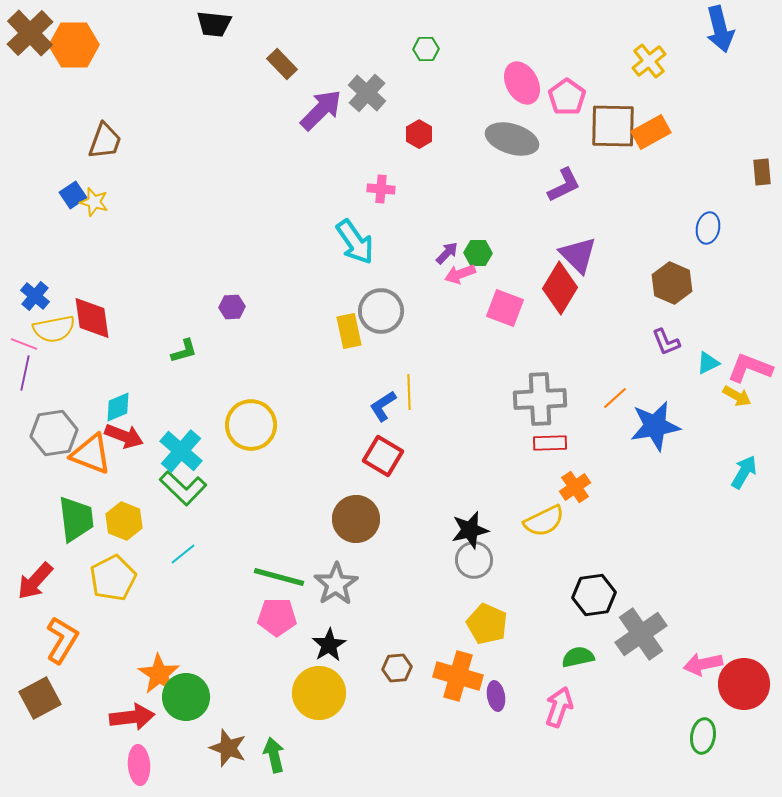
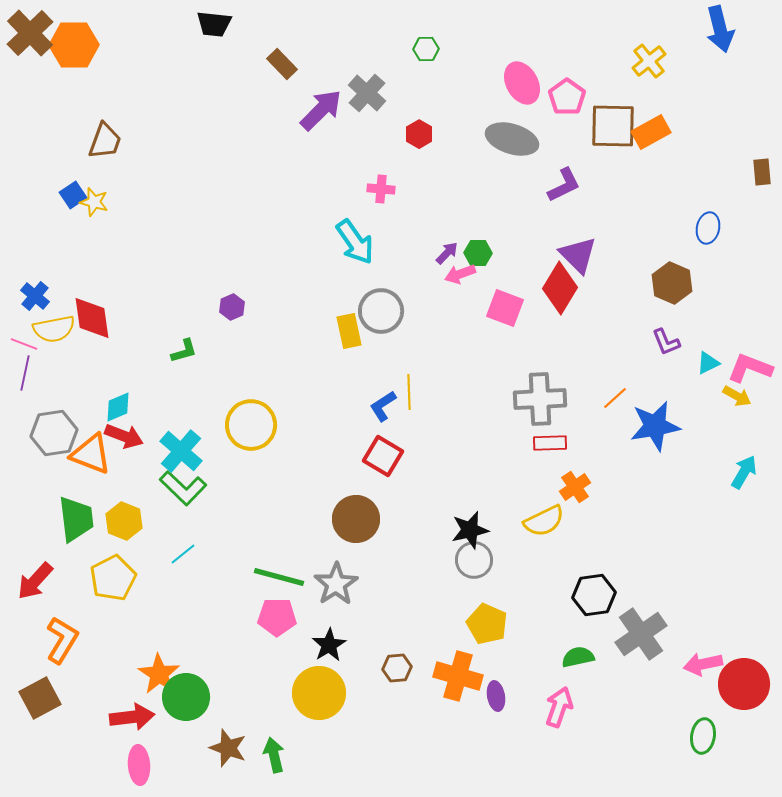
purple hexagon at (232, 307): rotated 20 degrees counterclockwise
